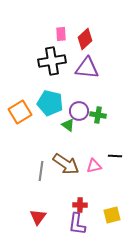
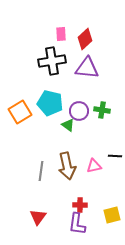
green cross: moved 4 px right, 5 px up
brown arrow: moved 1 px right, 2 px down; rotated 44 degrees clockwise
